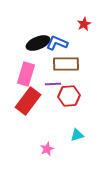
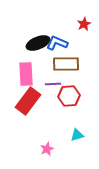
pink rectangle: rotated 20 degrees counterclockwise
